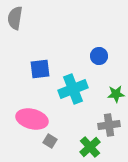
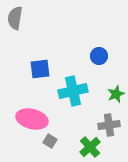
cyan cross: moved 2 px down; rotated 8 degrees clockwise
green star: rotated 18 degrees counterclockwise
